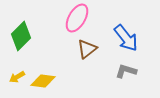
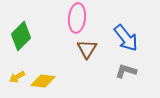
pink ellipse: rotated 24 degrees counterclockwise
brown triangle: rotated 20 degrees counterclockwise
